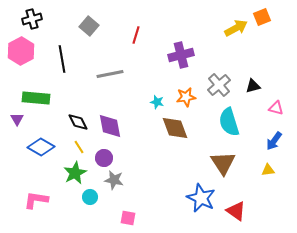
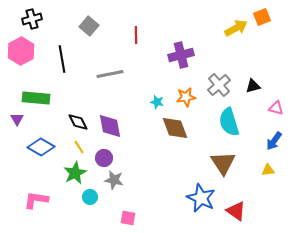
red line: rotated 18 degrees counterclockwise
